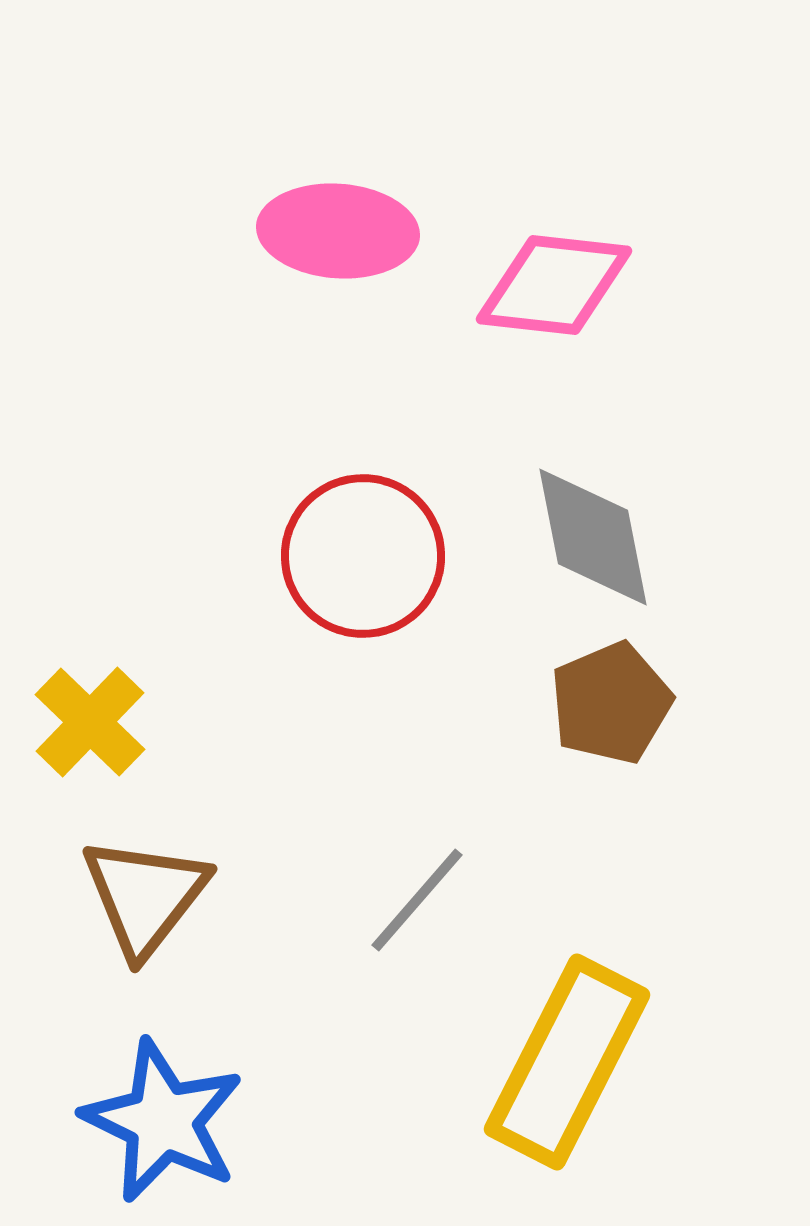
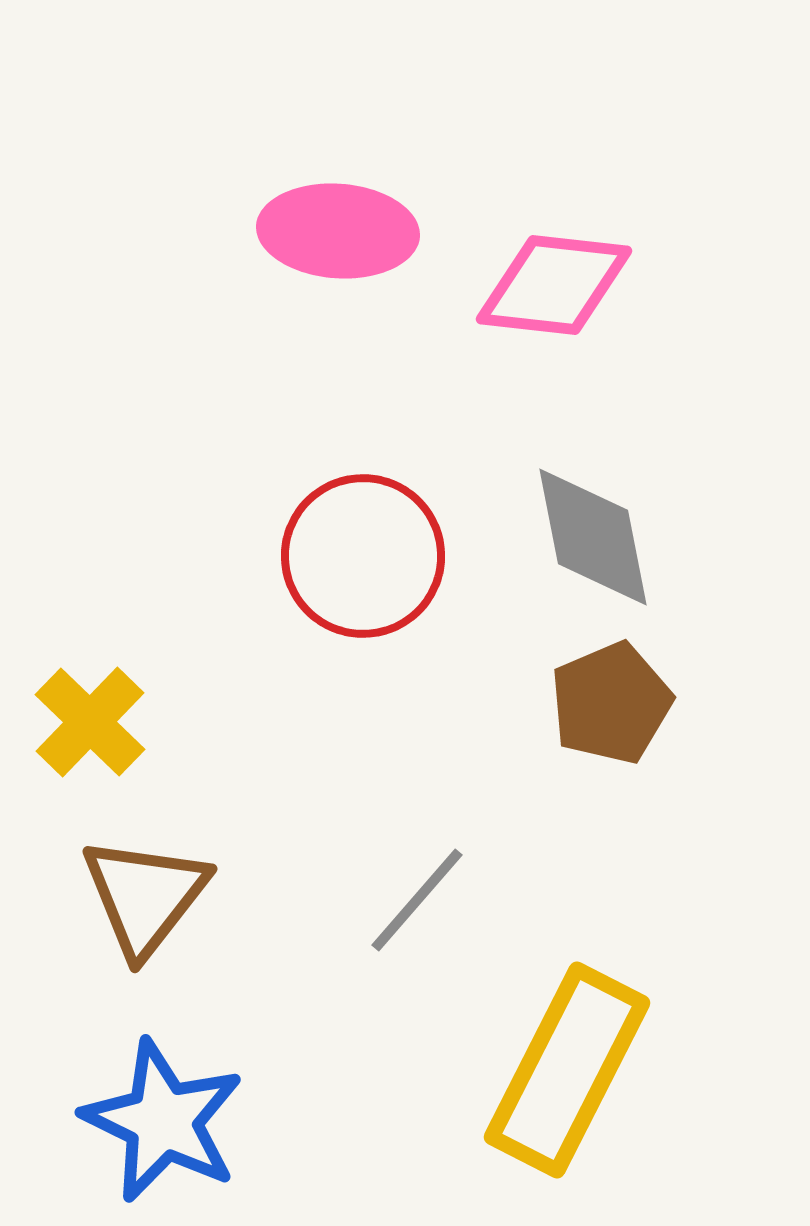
yellow rectangle: moved 8 px down
